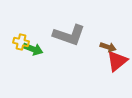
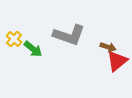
yellow cross: moved 7 px left, 3 px up; rotated 28 degrees clockwise
green arrow: rotated 18 degrees clockwise
